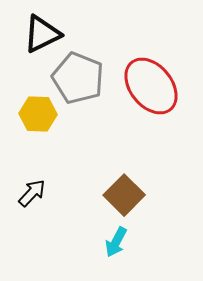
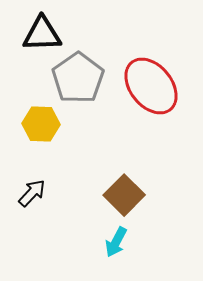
black triangle: rotated 24 degrees clockwise
gray pentagon: rotated 15 degrees clockwise
yellow hexagon: moved 3 px right, 10 px down
